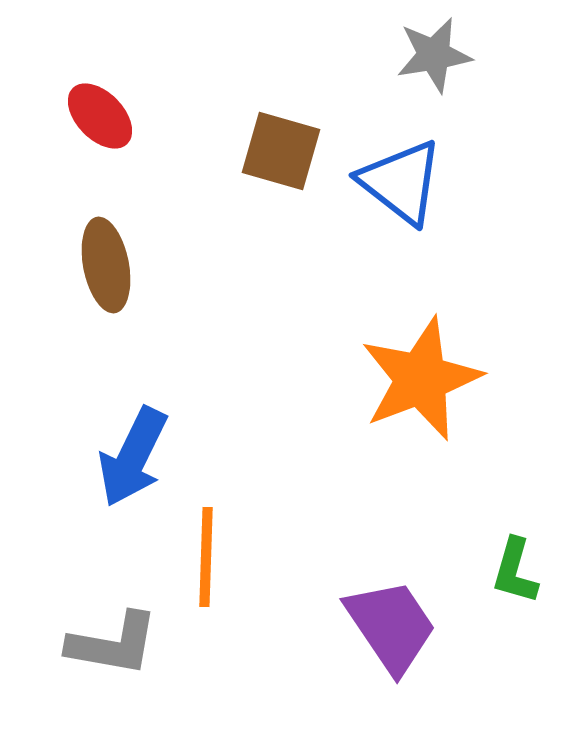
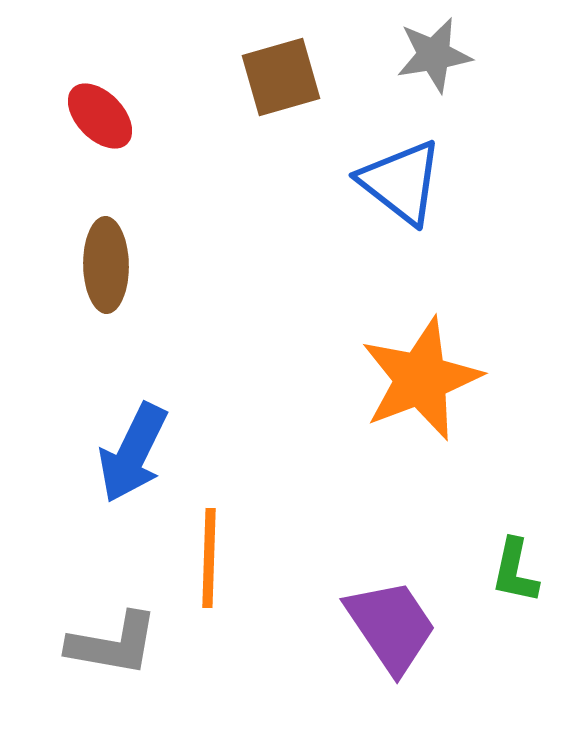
brown square: moved 74 px up; rotated 32 degrees counterclockwise
brown ellipse: rotated 10 degrees clockwise
blue arrow: moved 4 px up
orange line: moved 3 px right, 1 px down
green L-shape: rotated 4 degrees counterclockwise
